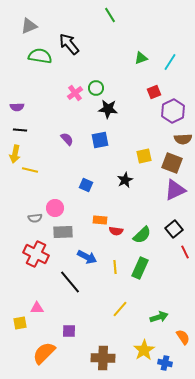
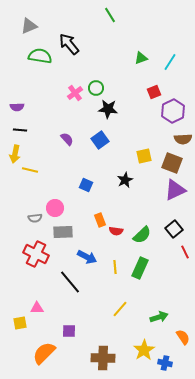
blue square at (100, 140): rotated 24 degrees counterclockwise
orange rectangle at (100, 220): rotated 64 degrees clockwise
